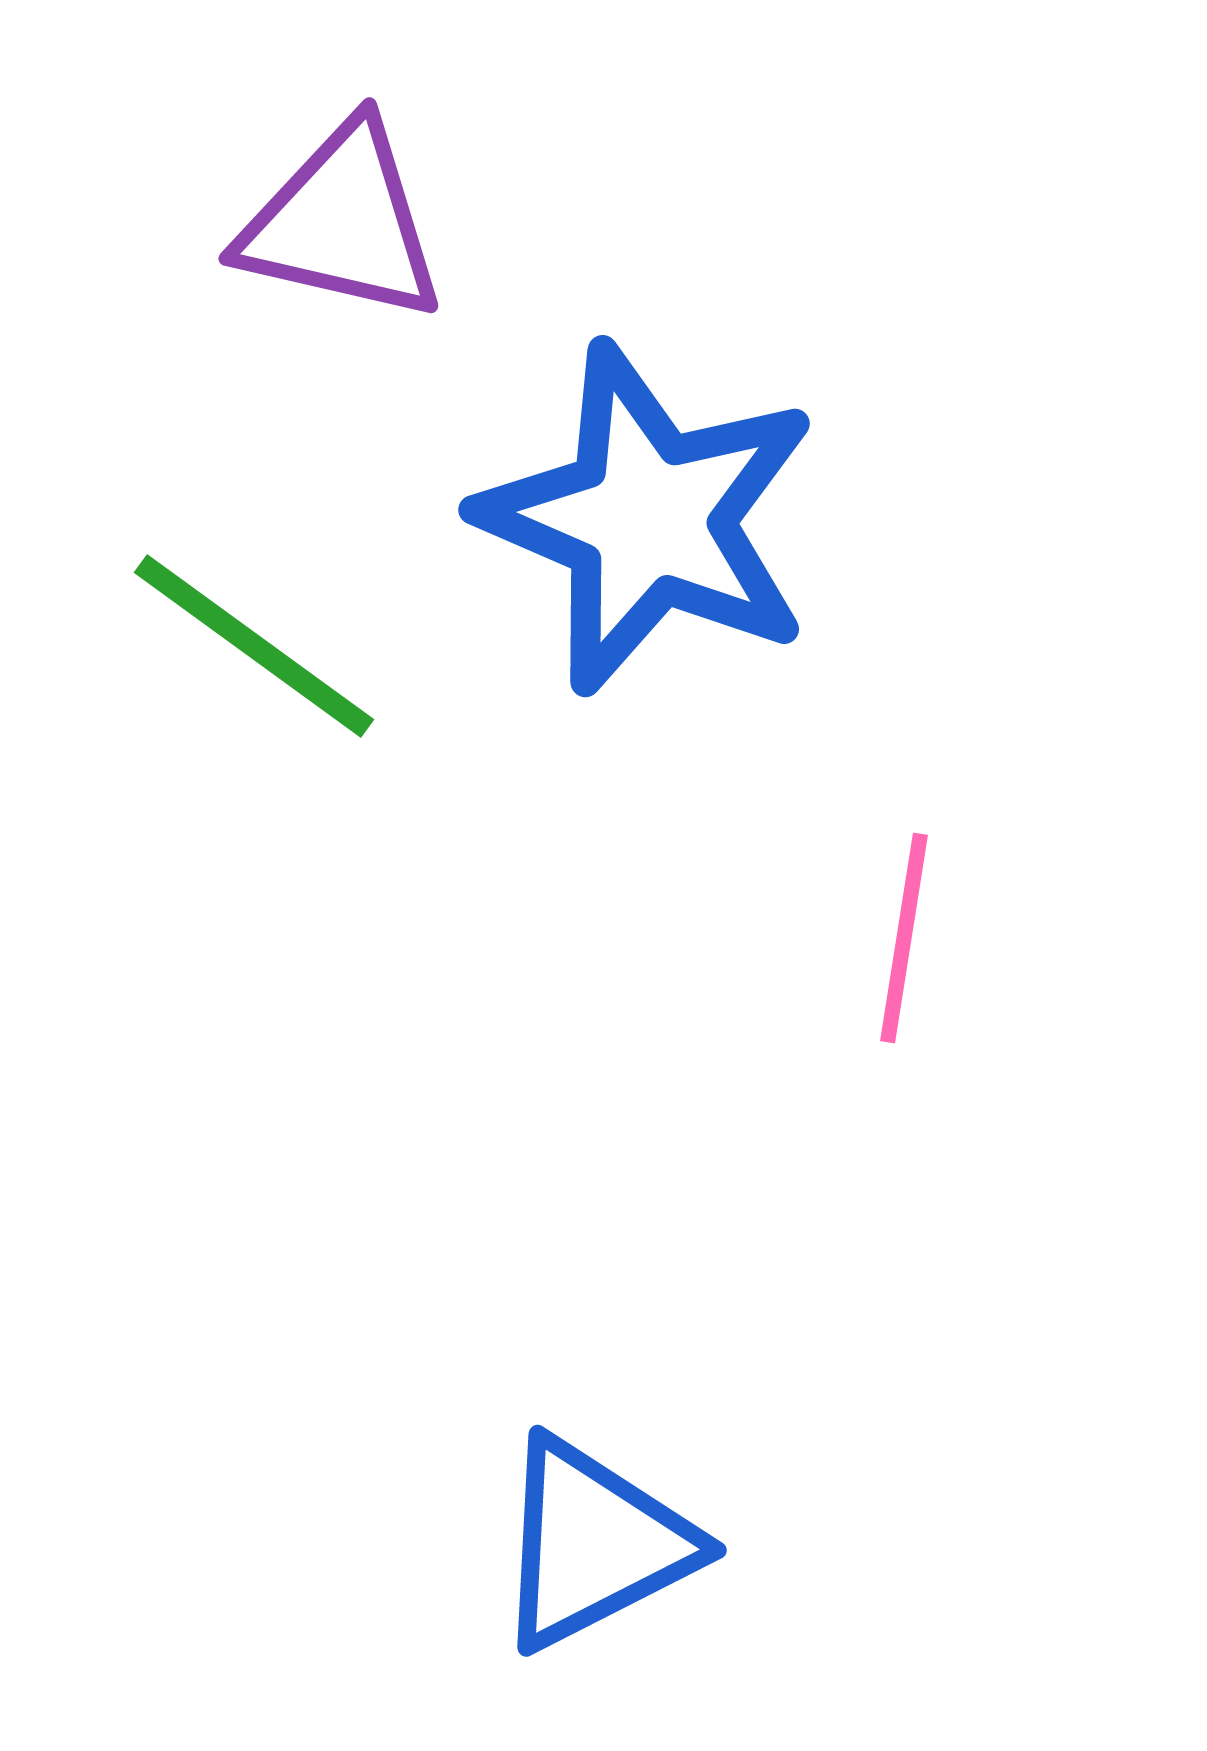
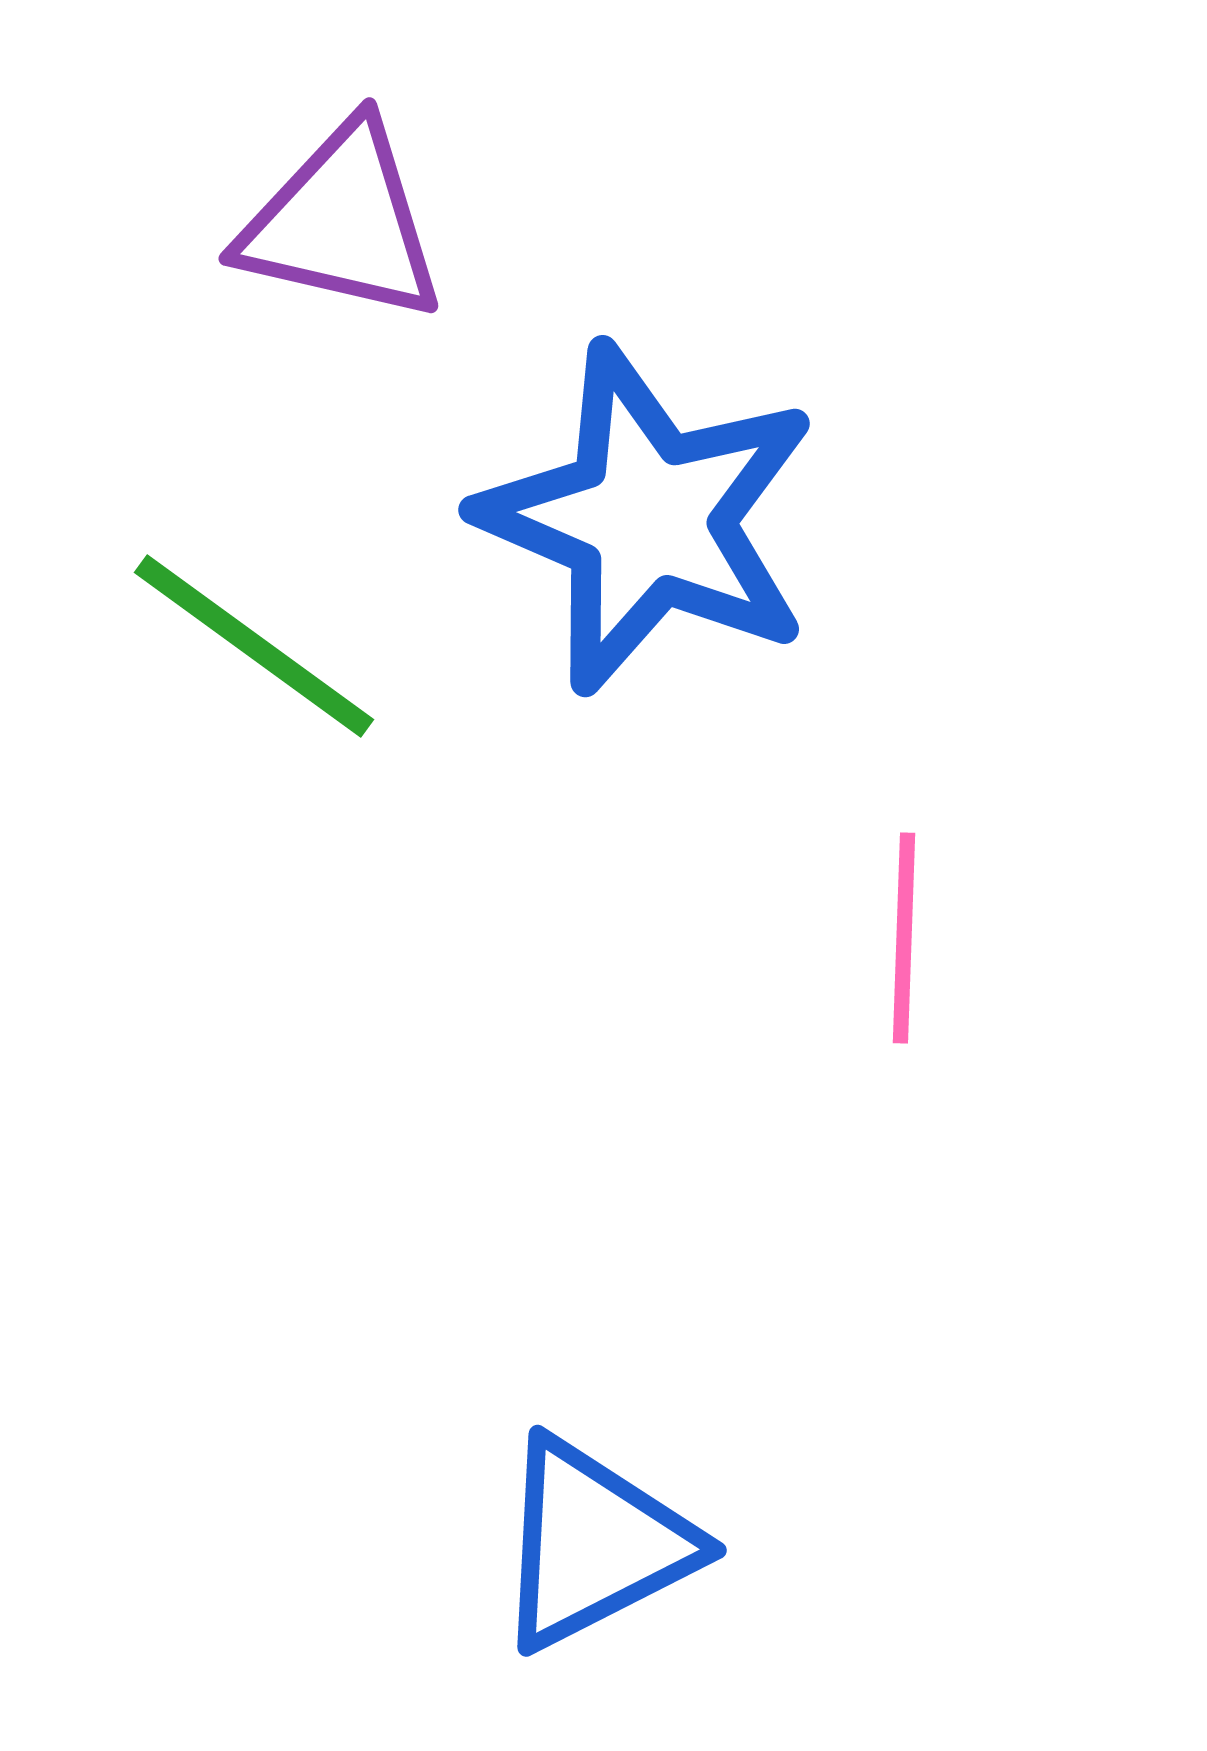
pink line: rotated 7 degrees counterclockwise
